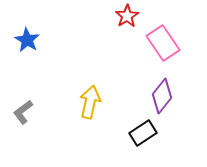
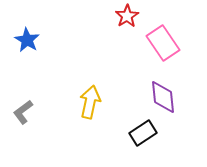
purple diamond: moved 1 px right, 1 px down; rotated 44 degrees counterclockwise
